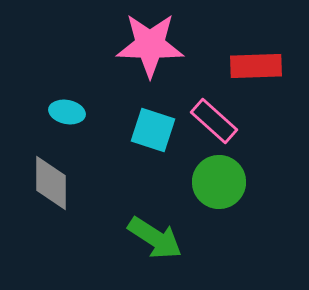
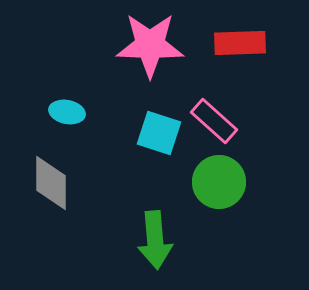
red rectangle: moved 16 px left, 23 px up
cyan square: moved 6 px right, 3 px down
green arrow: moved 2 px down; rotated 52 degrees clockwise
